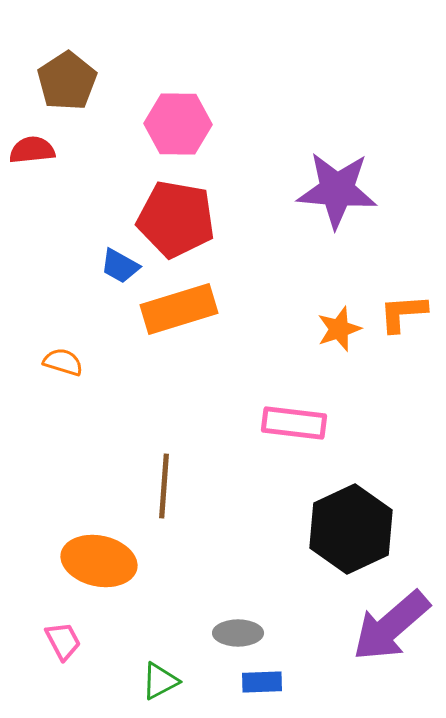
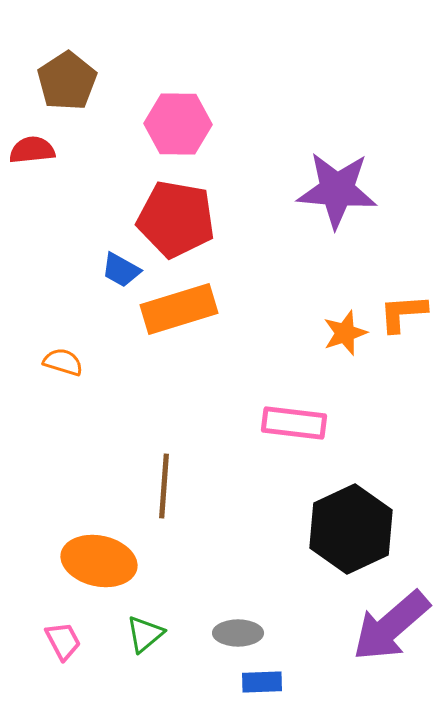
blue trapezoid: moved 1 px right, 4 px down
orange star: moved 6 px right, 4 px down
green triangle: moved 15 px left, 47 px up; rotated 12 degrees counterclockwise
